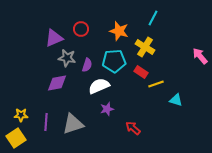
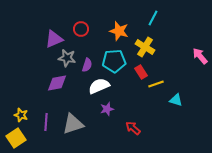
purple triangle: moved 1 px down
red rectangle: rotated 24 degrees clockwise
yellow star: rotated 16 degrees clockwise
